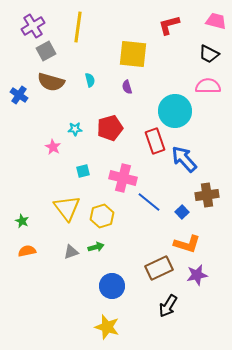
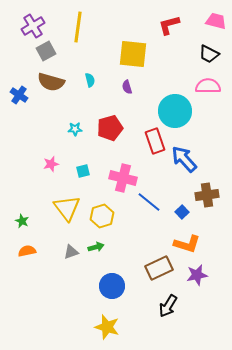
pink star: moved 2 px left, 17 px down; rotated 28 degrees clockwise
